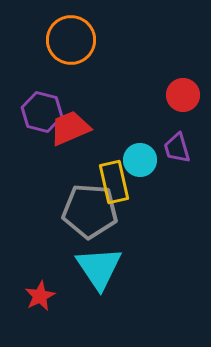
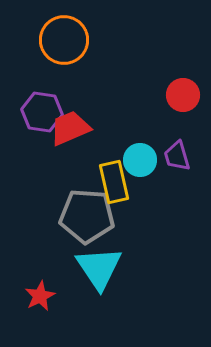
orange circle: moved 7 px left
purple hexagon: rotated 6 degrees counterclockwise
purple trapezoid: moved 8 px down
gray pentagon: moved 3 px left, 5 px down
